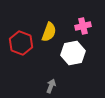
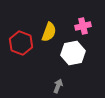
gray arrow: moved 7 px right
